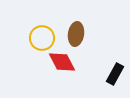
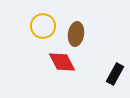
yellow circle: moved 1 px right, 12 px up
